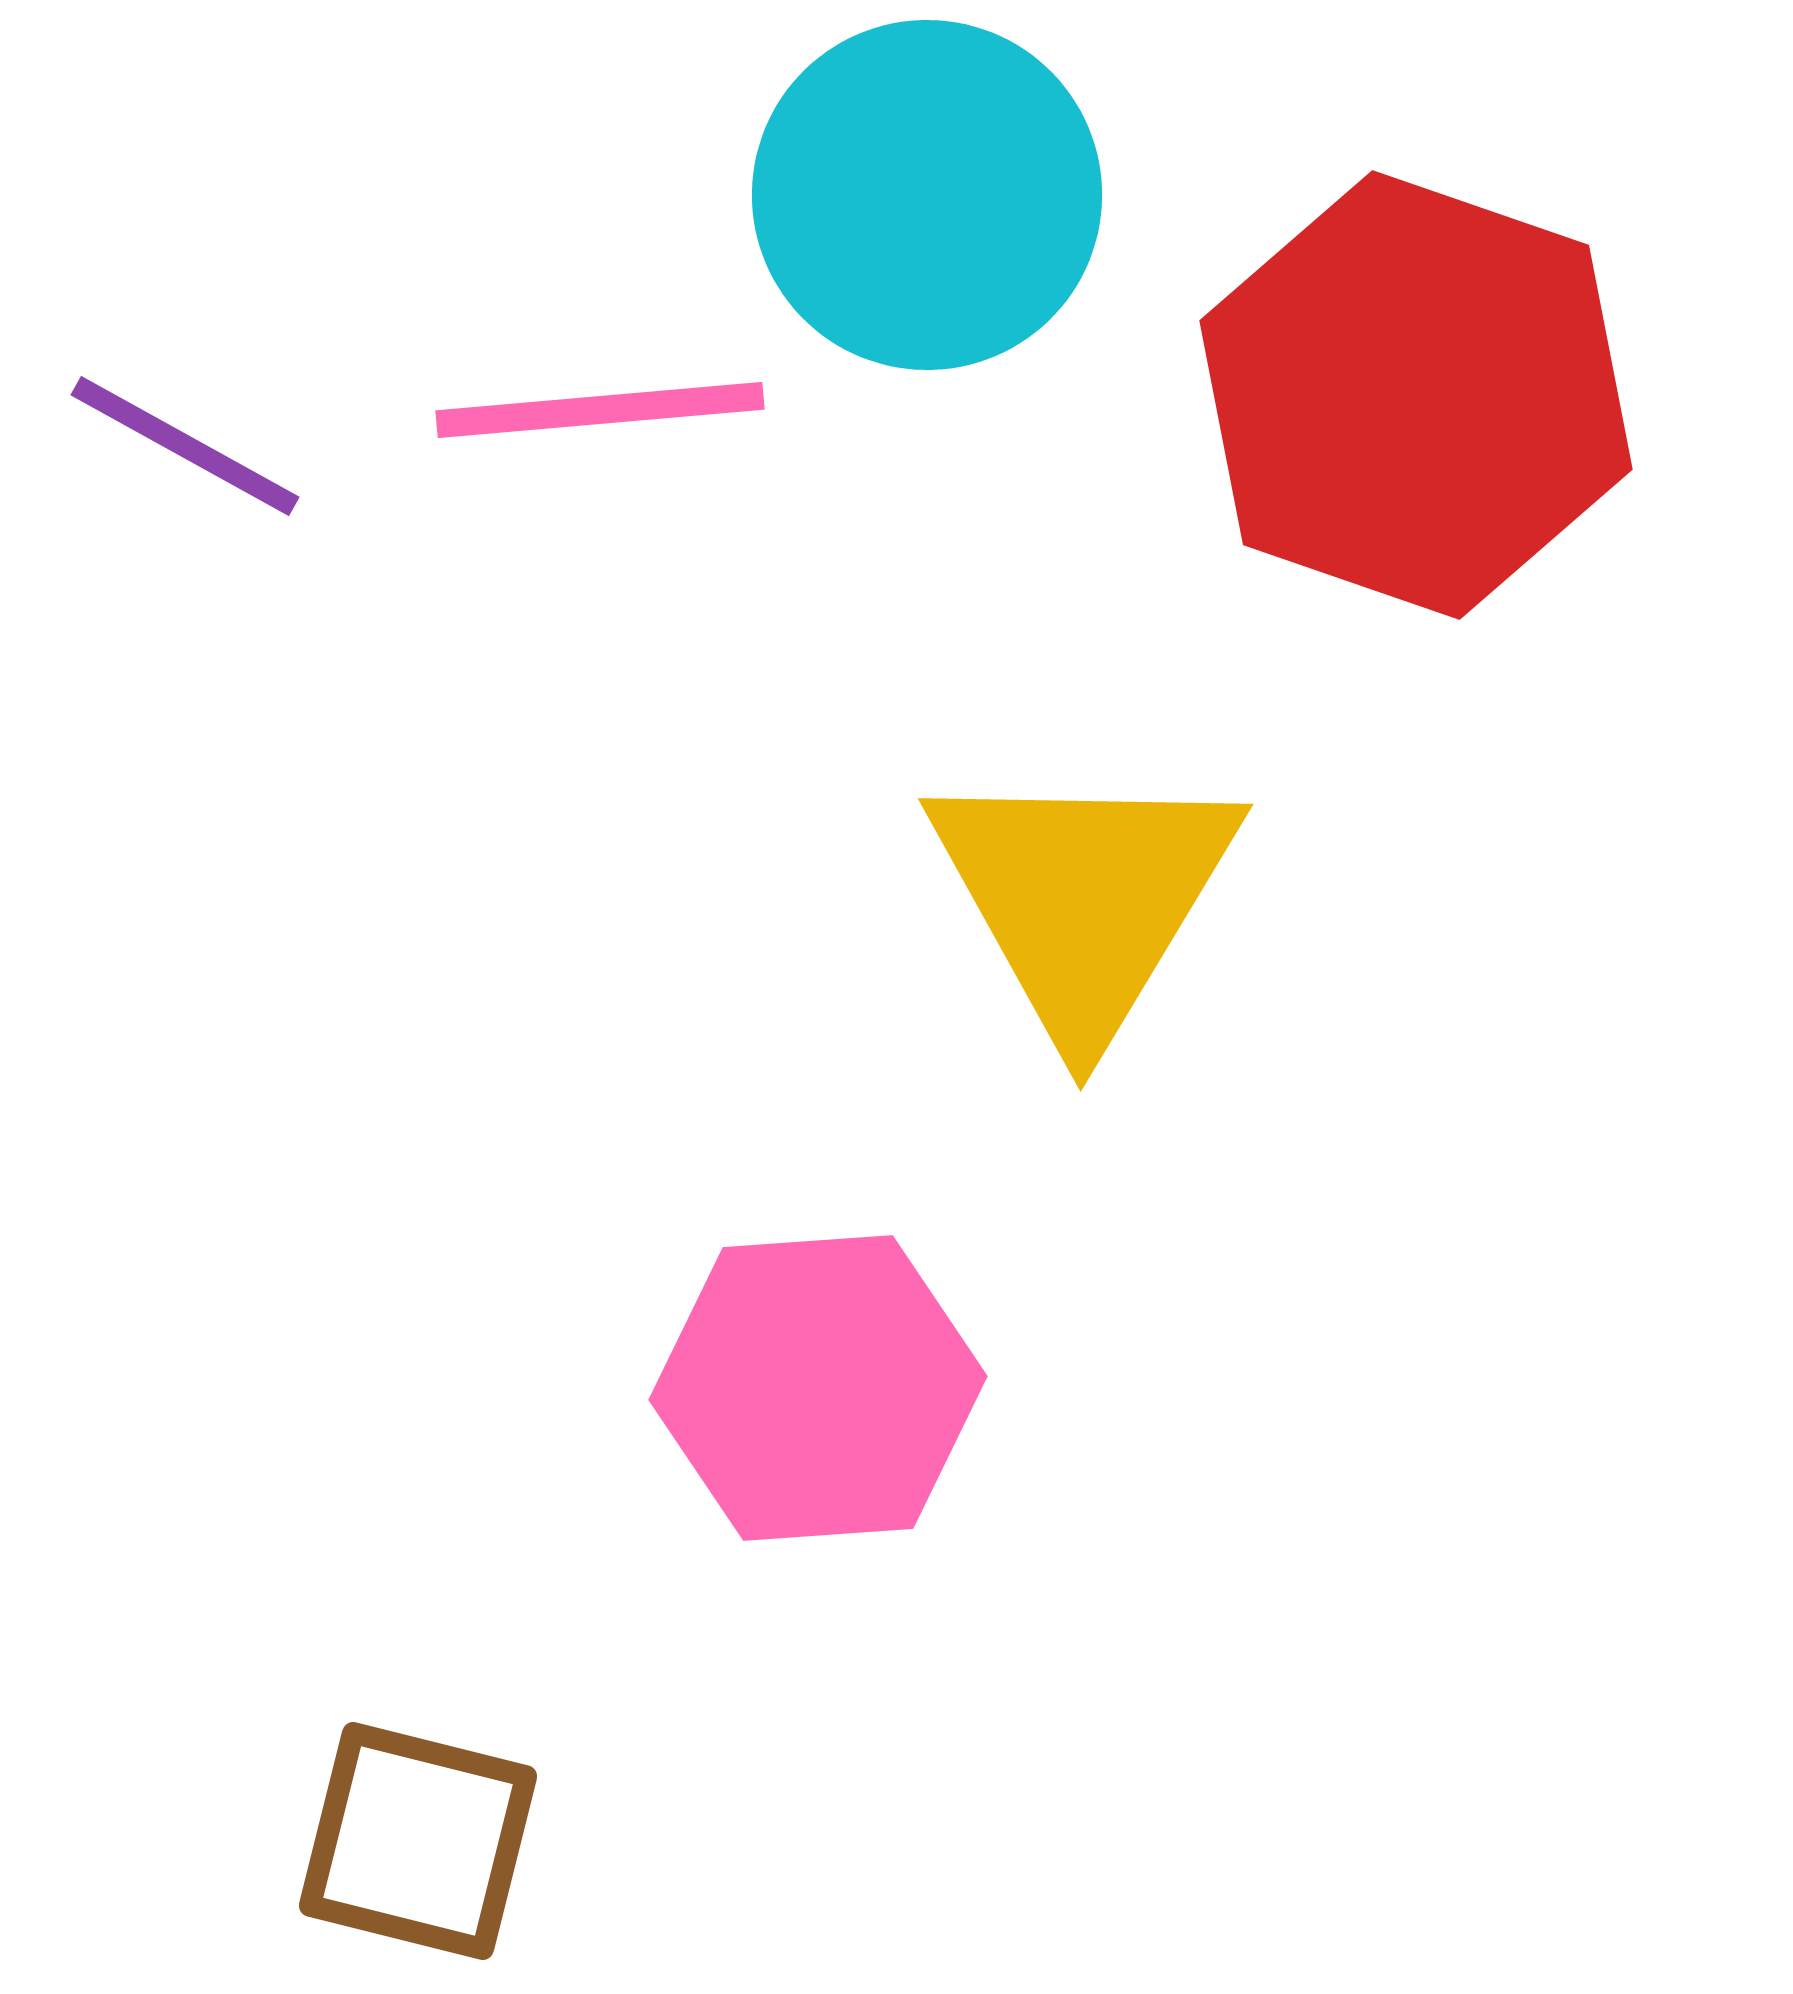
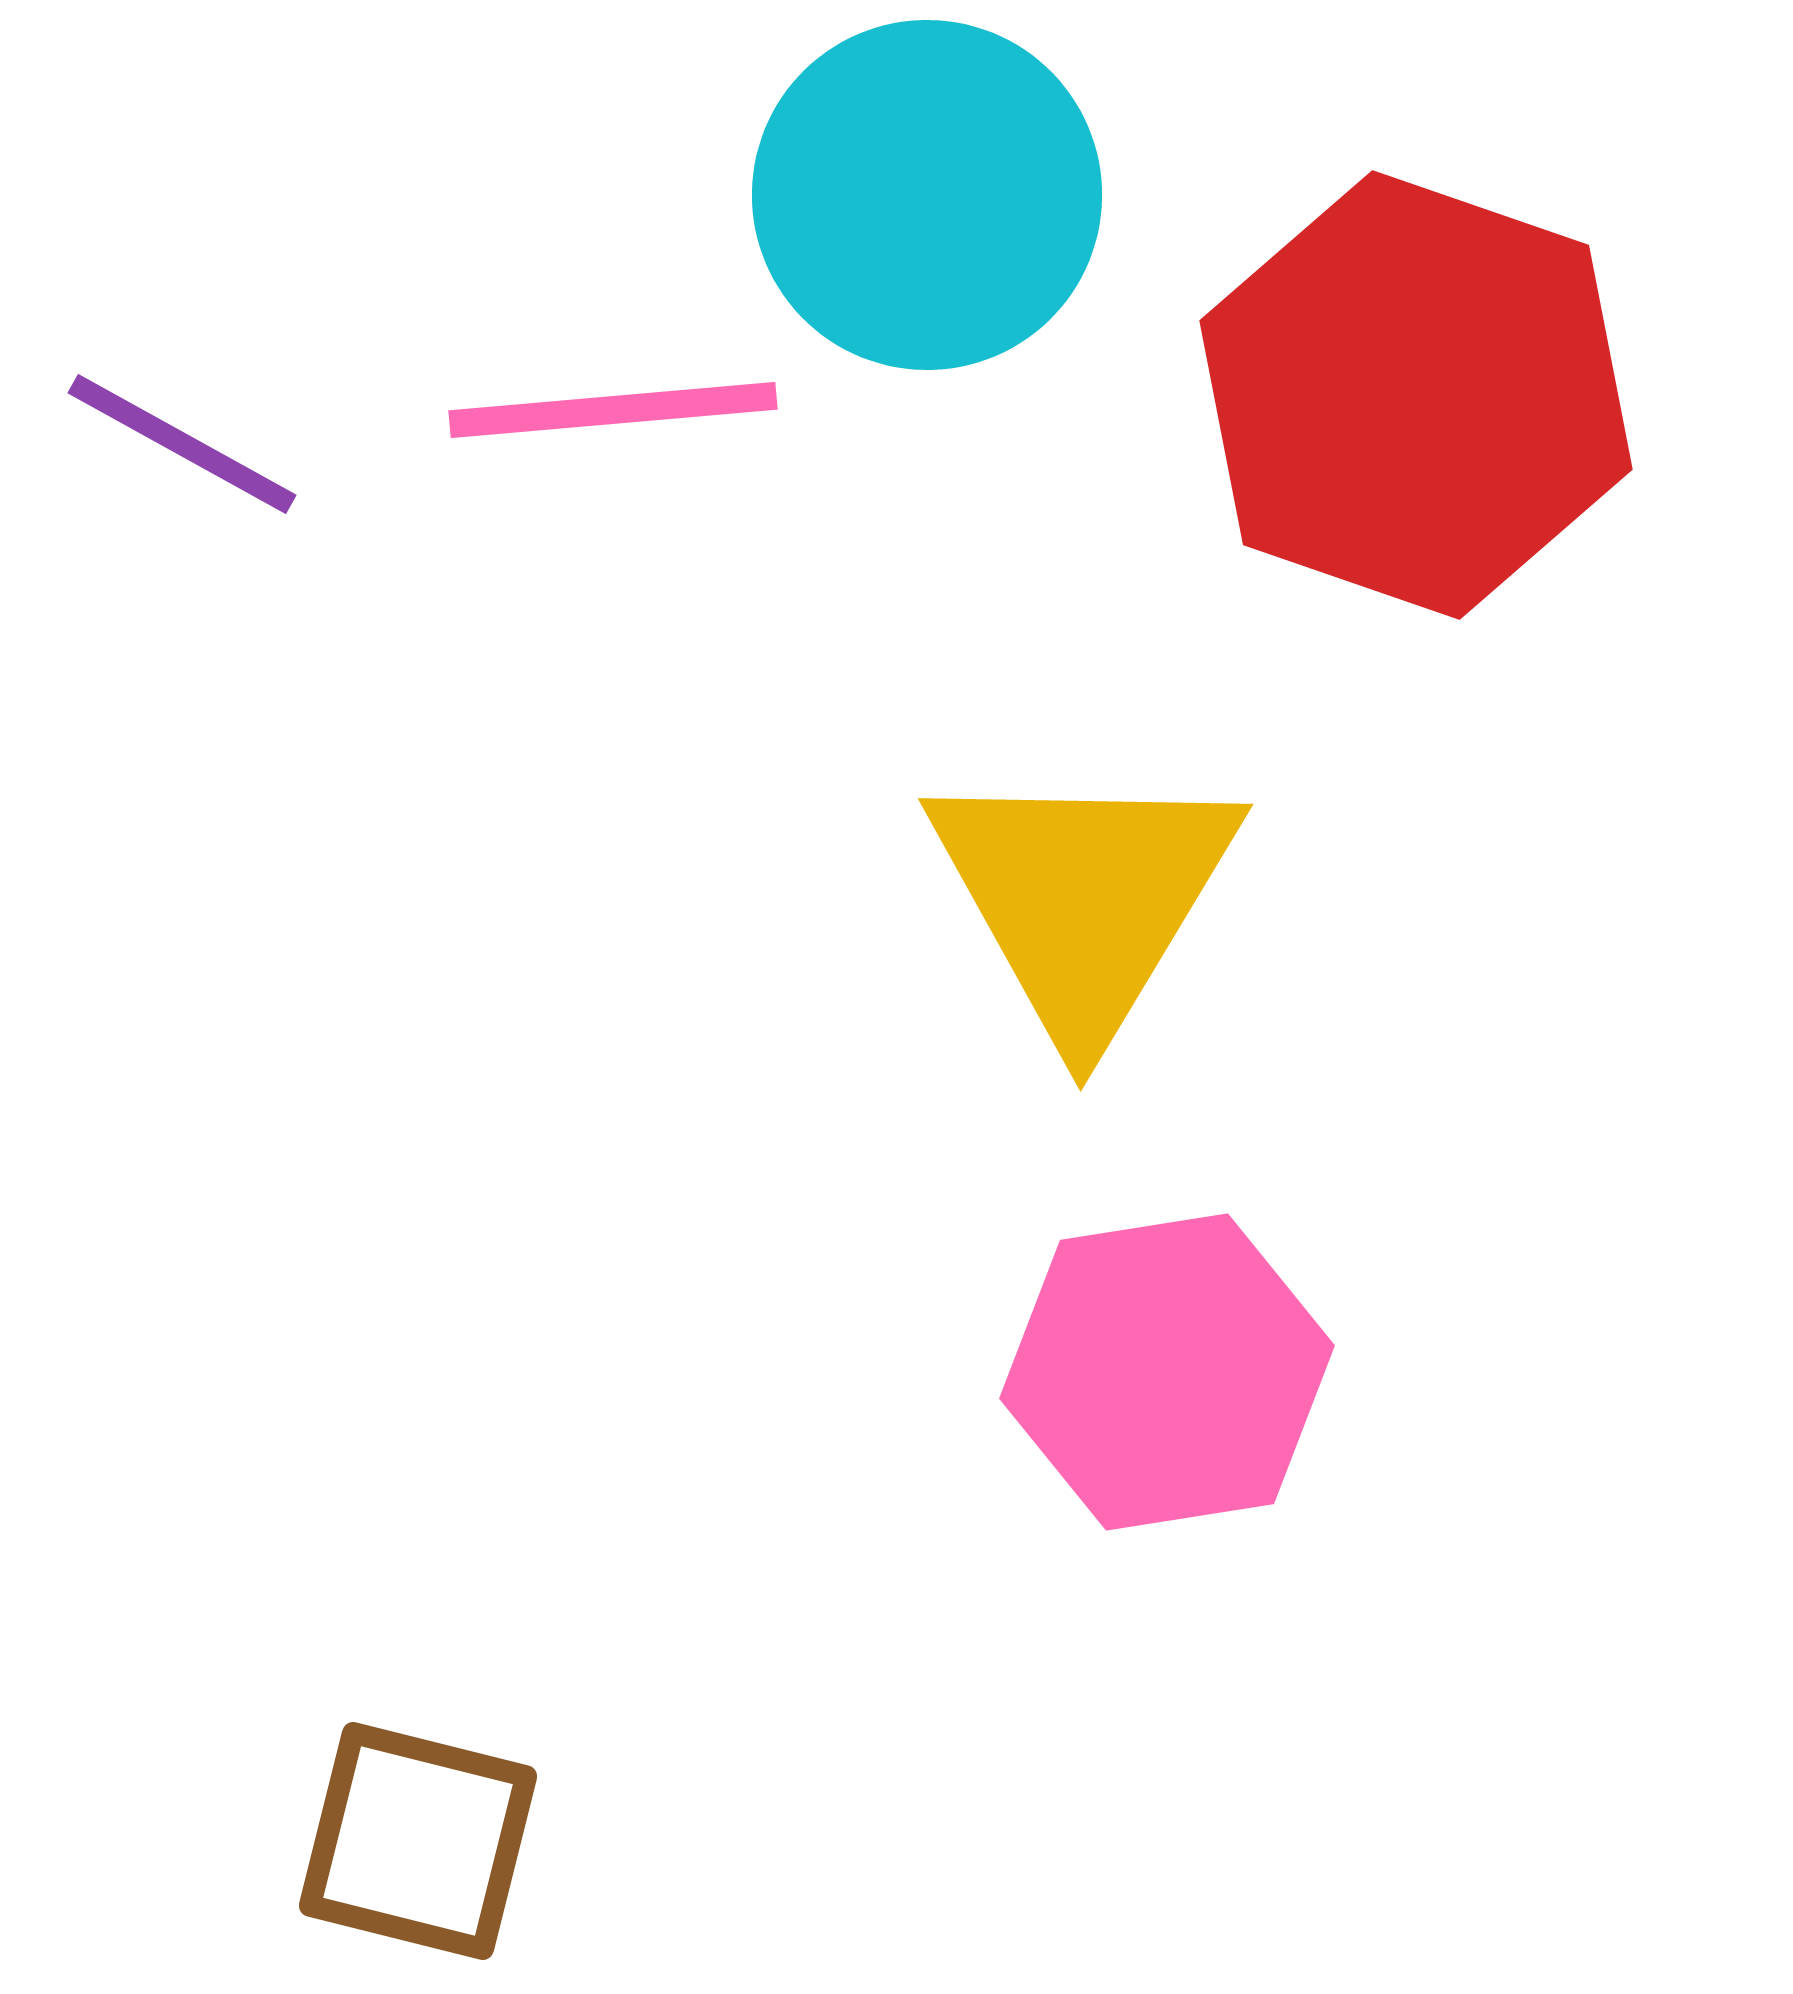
pink line: moved 13 px right
purple line: moved 3 px left, 2 px up
pink hexagon: moved 349 px right, 16 px up; rotated 5 degrees counterclockwise
